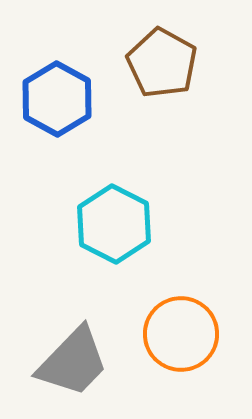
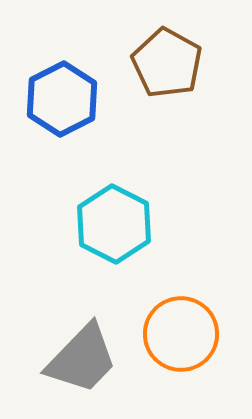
brown pentagon: moved 5 px right
blue hexagon: moved 5 px right; rotated 4 degrees clockwise
gray trapezoid: moved 9 px right, 3 px up
